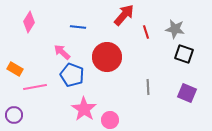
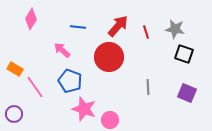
red arrow: moved 6 px left, 11 px down
pink diamond: moved 2 px right, 3 px up
pink arrow: moved 2 px up
red circle: moved 2 px right
blue pentagon: moved 2 px left, 6 px down
pink line: rotated 65 degrees clockwise
pink star: rotated 15 degrees counterclockwise
purple circle: moved 1 px up
